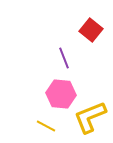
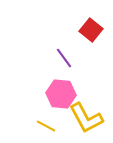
purple line: rotated 15 degrees counterclockwise
yellow L-shape: moved 4 px left, 1 px down; rotated 96 degrees counterclockwise
